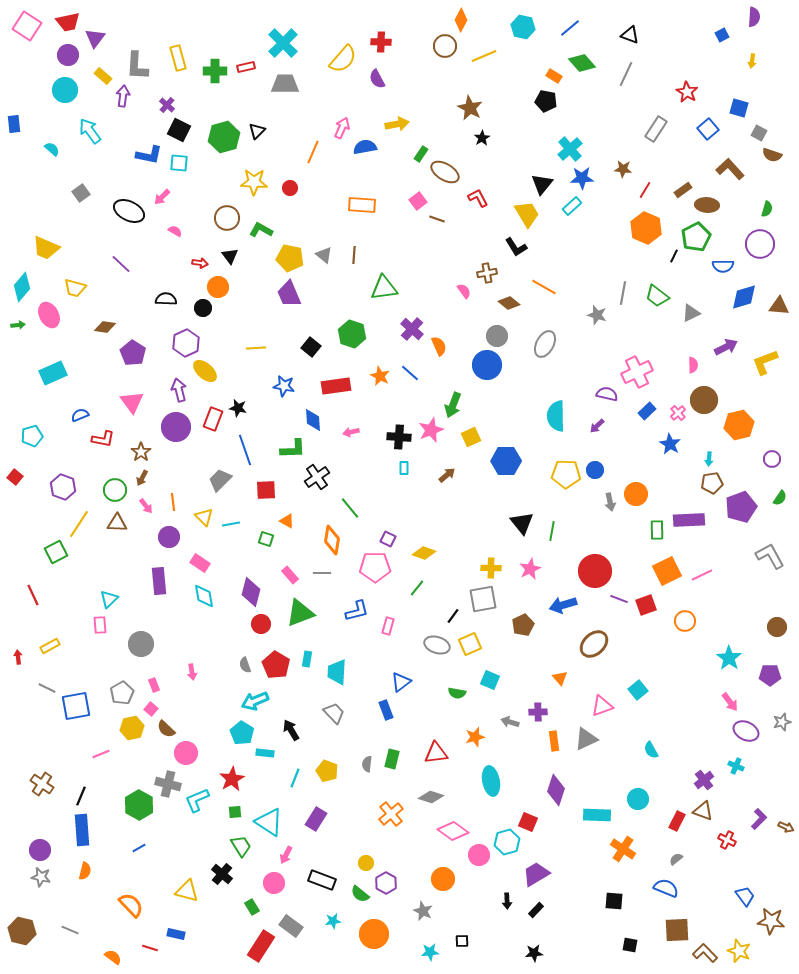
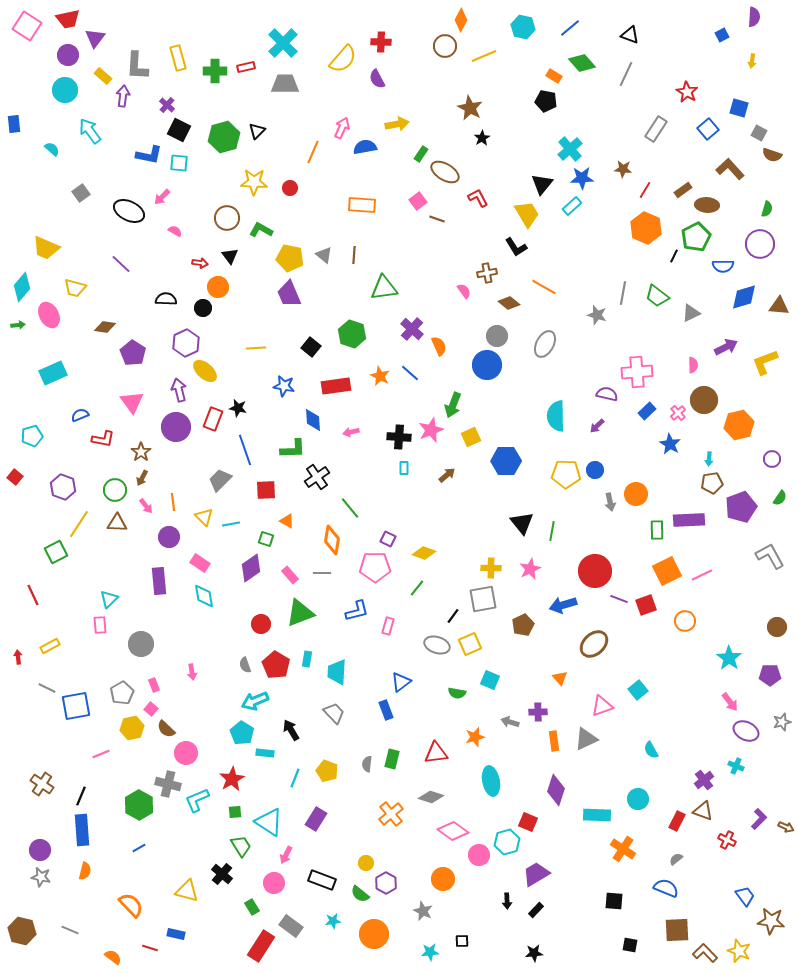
red trapezoid at (68, 22): moved 3 px up
pink cross at (637, 372): rotated 20 degrees clockwise
purple diamond at (251, 592): moved 24 px up; rotated 40 degrees clockwise
